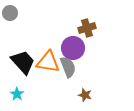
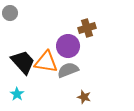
purple circle: moved 5 px left, 2 px up
orange triangle: moved 2 px left
gray semicircle: moved 3 px down; rotated 90 degrees counterclockwise
brown star: moved 1 px left, 2 px down
